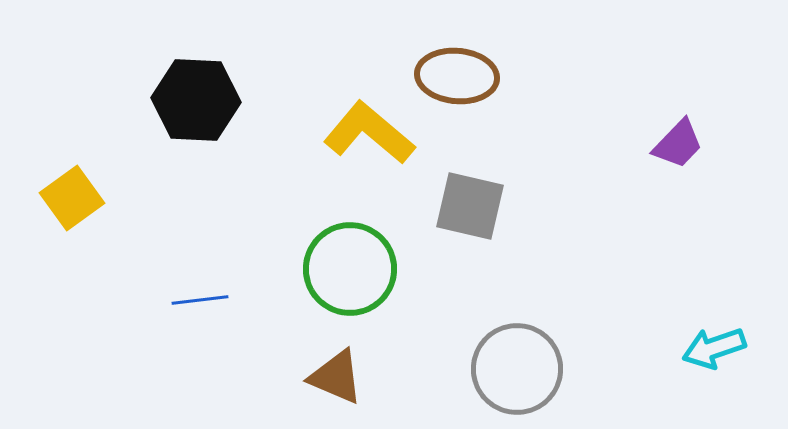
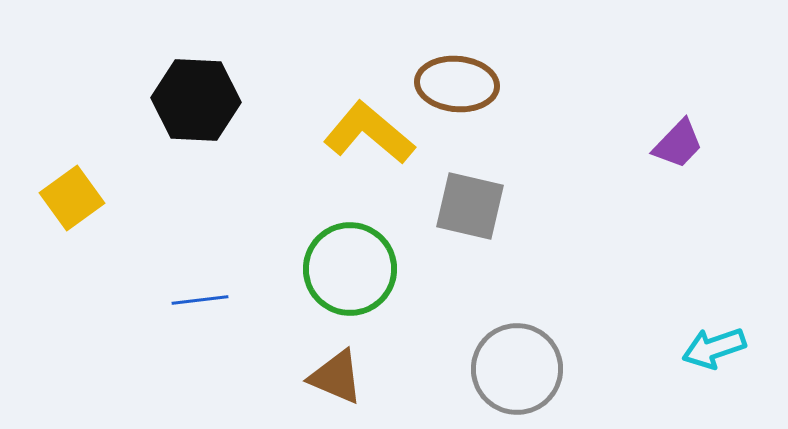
brown ellipse: moved 8 px down
